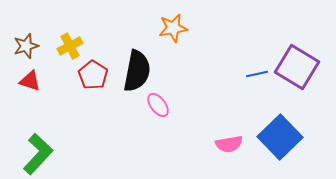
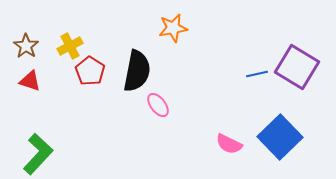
brown star: rotated 20 degrees counterclockwise
red pentagon: moved 3 px left, 4 px up
pink semicircle: rotated 36 degrees clockwise
